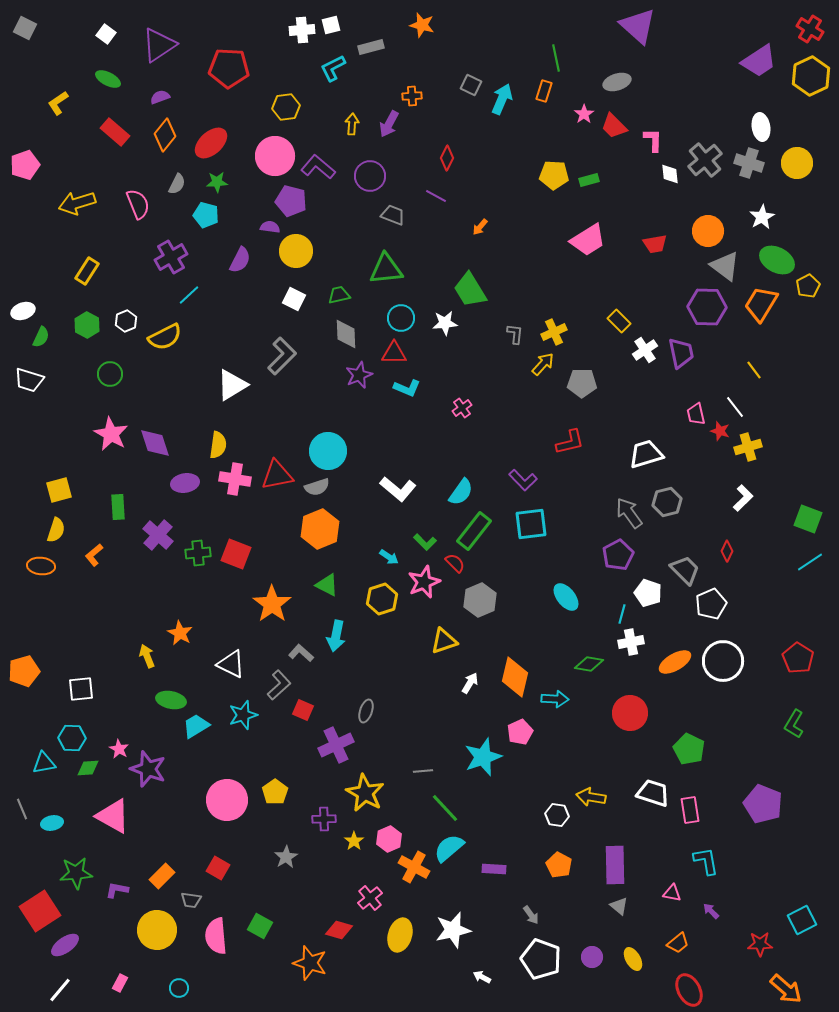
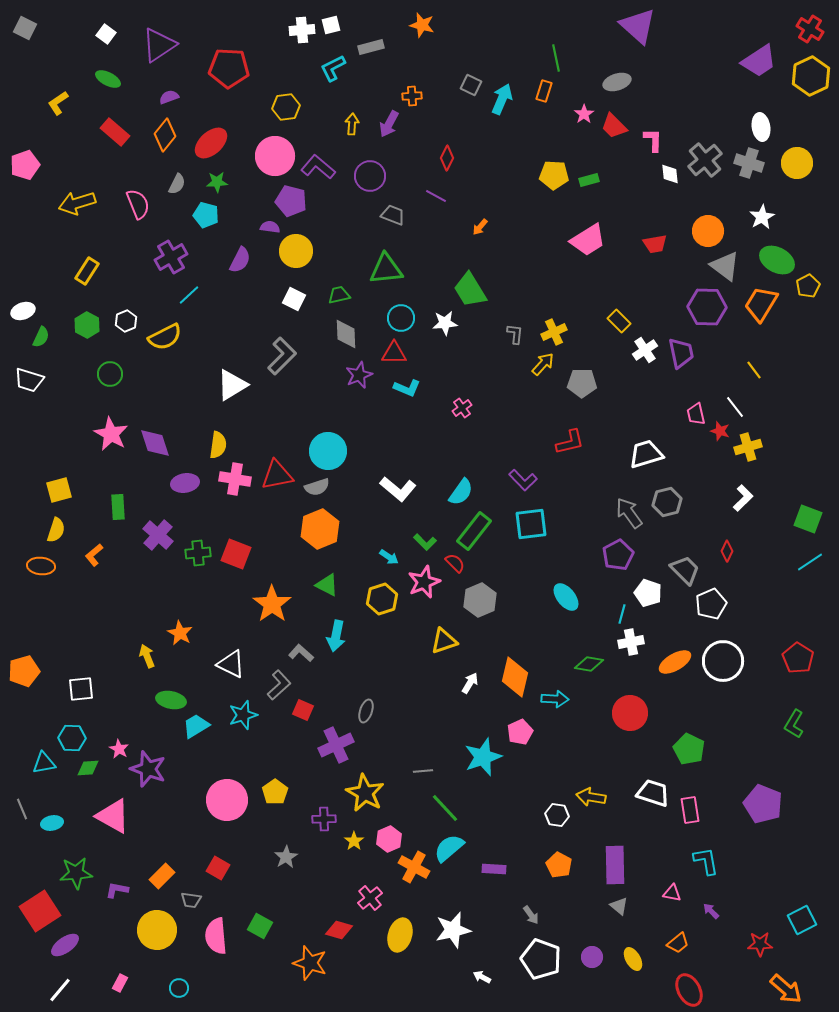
purple semicircle at (160, 97): moved 9 px right
